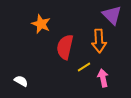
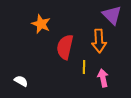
yellow line: rotated 56 degrees counterclockwise
